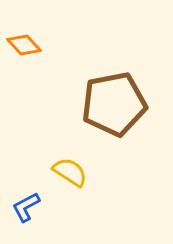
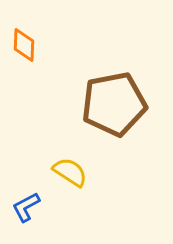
orange diamond: rotated 44 degrees clockwise
